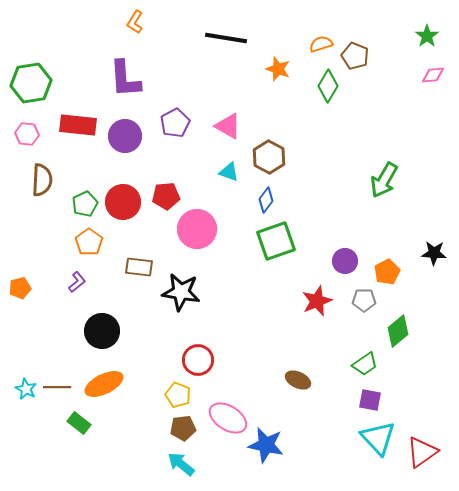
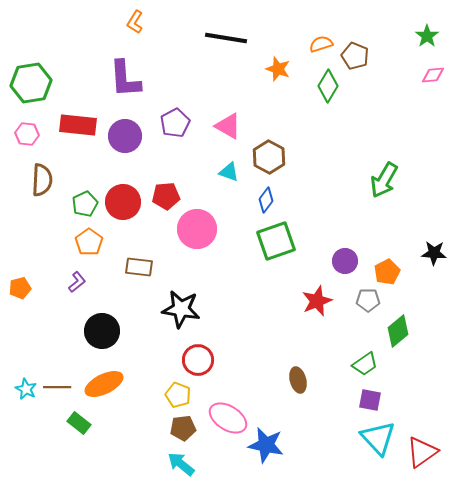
black star at (181, 292): moved 17 px down
gray pentagon at (364, 300): moved 4 px right
brown ellipse at (298, 380): rotated 50 degrees clockwise
